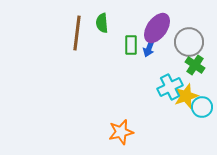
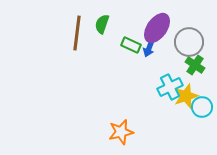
green semicircle: moved 1 px down; rotated 24 degrees clockwise
green rectangle: rotated 66 degrees counterclockwise
